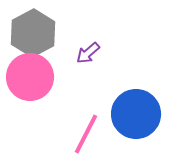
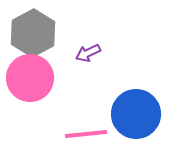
purple arrow: rotated 15 degrees clockwise
pink circle: moved 1 px down
pink line: rotated 57 degrees clockwise
